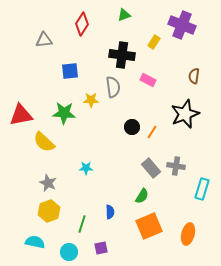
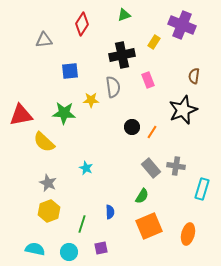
black cross: rotated 20 degrees counterclockwise
pink rectangle: rotated 42 degrees clockwise
black star: moved 2 px left, 4 px up
cyan star: rotated 24 degrees clockwise
cyan semicircle: moved 7 px down
